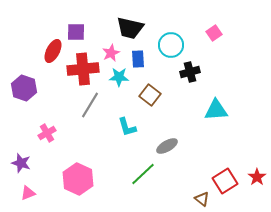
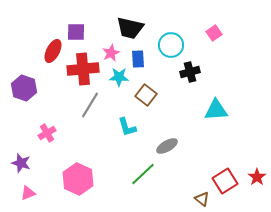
brown square: moved 4 px left
